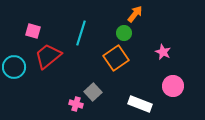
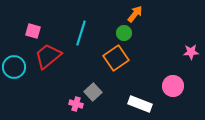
pink star: moved 28 px right; rotated 28 degrees counterclockwise
